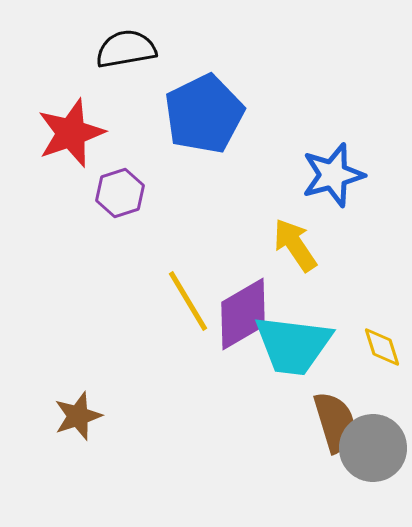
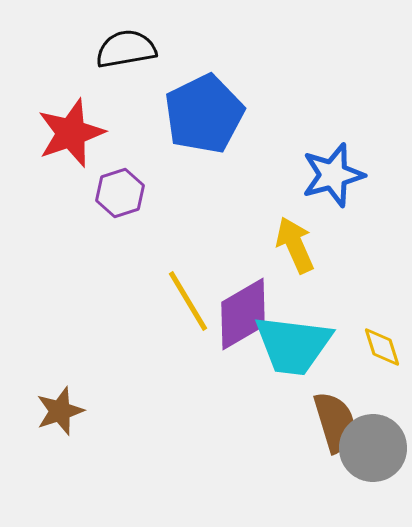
yellow arrow: rotated 10 degrees clockwise
brown star: moved 18 px left, 5 px up
